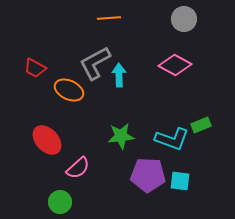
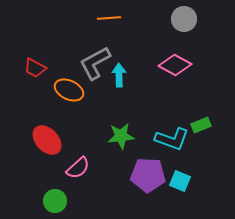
cyan square: rotated 15 degrees clockwise
green circle: moved 5 px left, 1 px up
